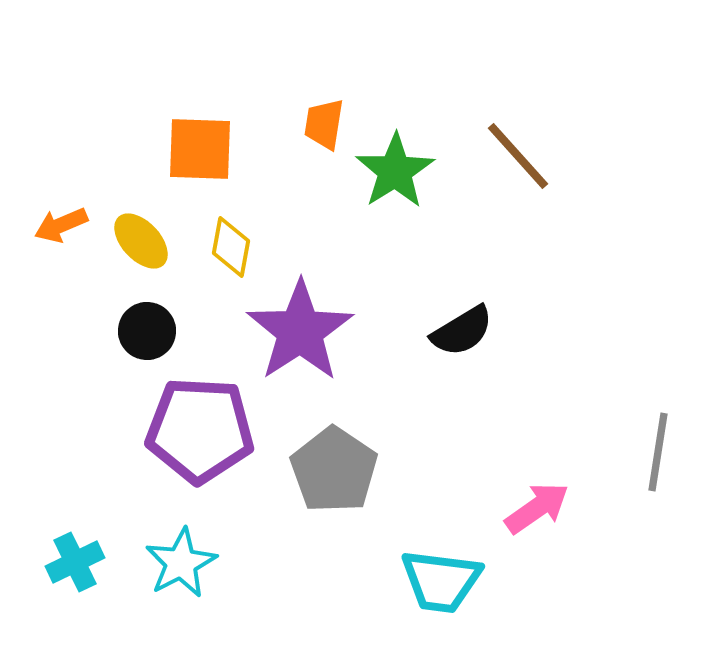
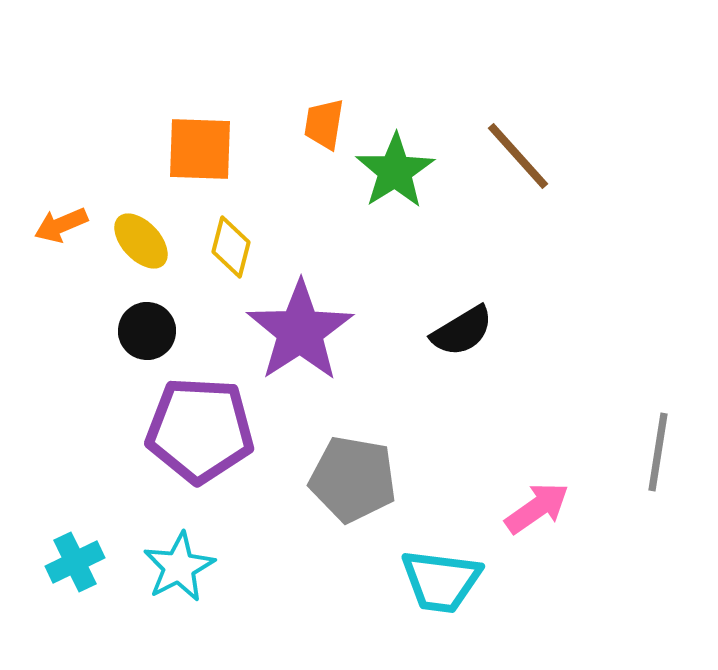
yellow diamond: rotated 4 degrees clockwise
gray pentagon: moved 19 px right, 9 px down; rotated 24 degrees counterclockwise
cyan star: moved 2 px left, 4 px down
